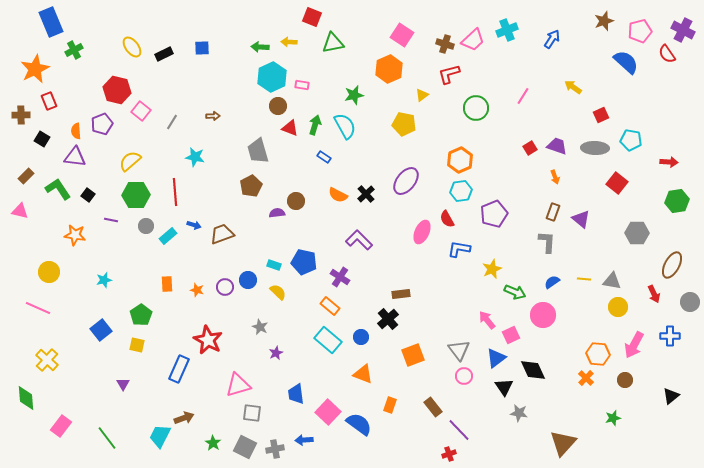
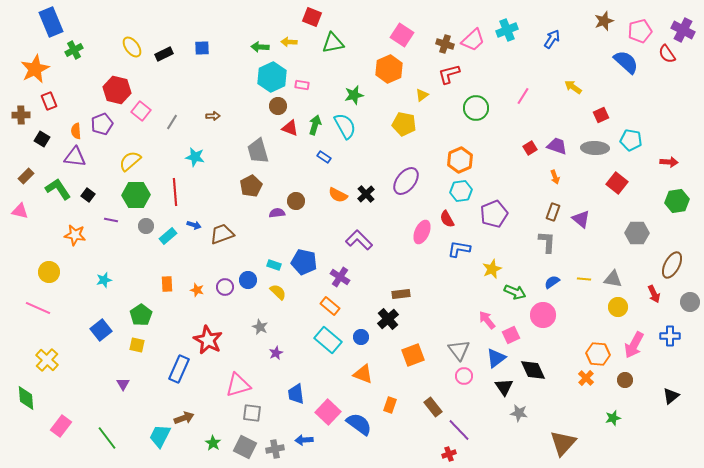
gray triangle at (612, 281): moved 1 px right, 2 px up
